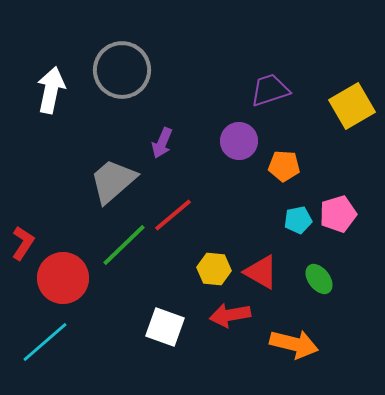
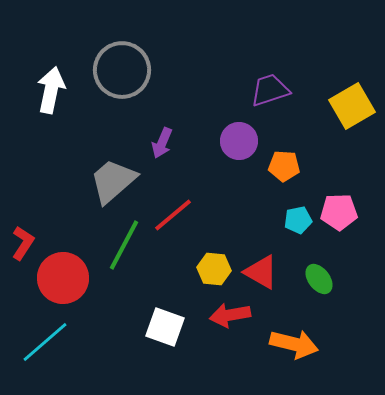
pink pentagon: moved 1 px right, 2 px up; rotated 15 degrees clockwise
green line: rotated 18 degrees counterclockwise
